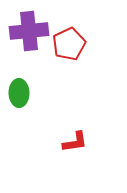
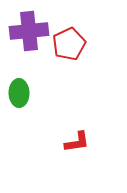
red L-shape: moved 2 px right
